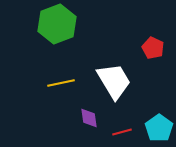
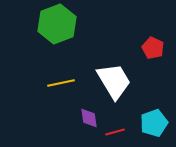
cyan pentagon: moved 5 px left, 5 px up; rotated 16 degrees clockwise
red line: moved 7 px left
